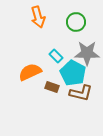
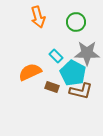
brown L-shape: moved 2 px up
